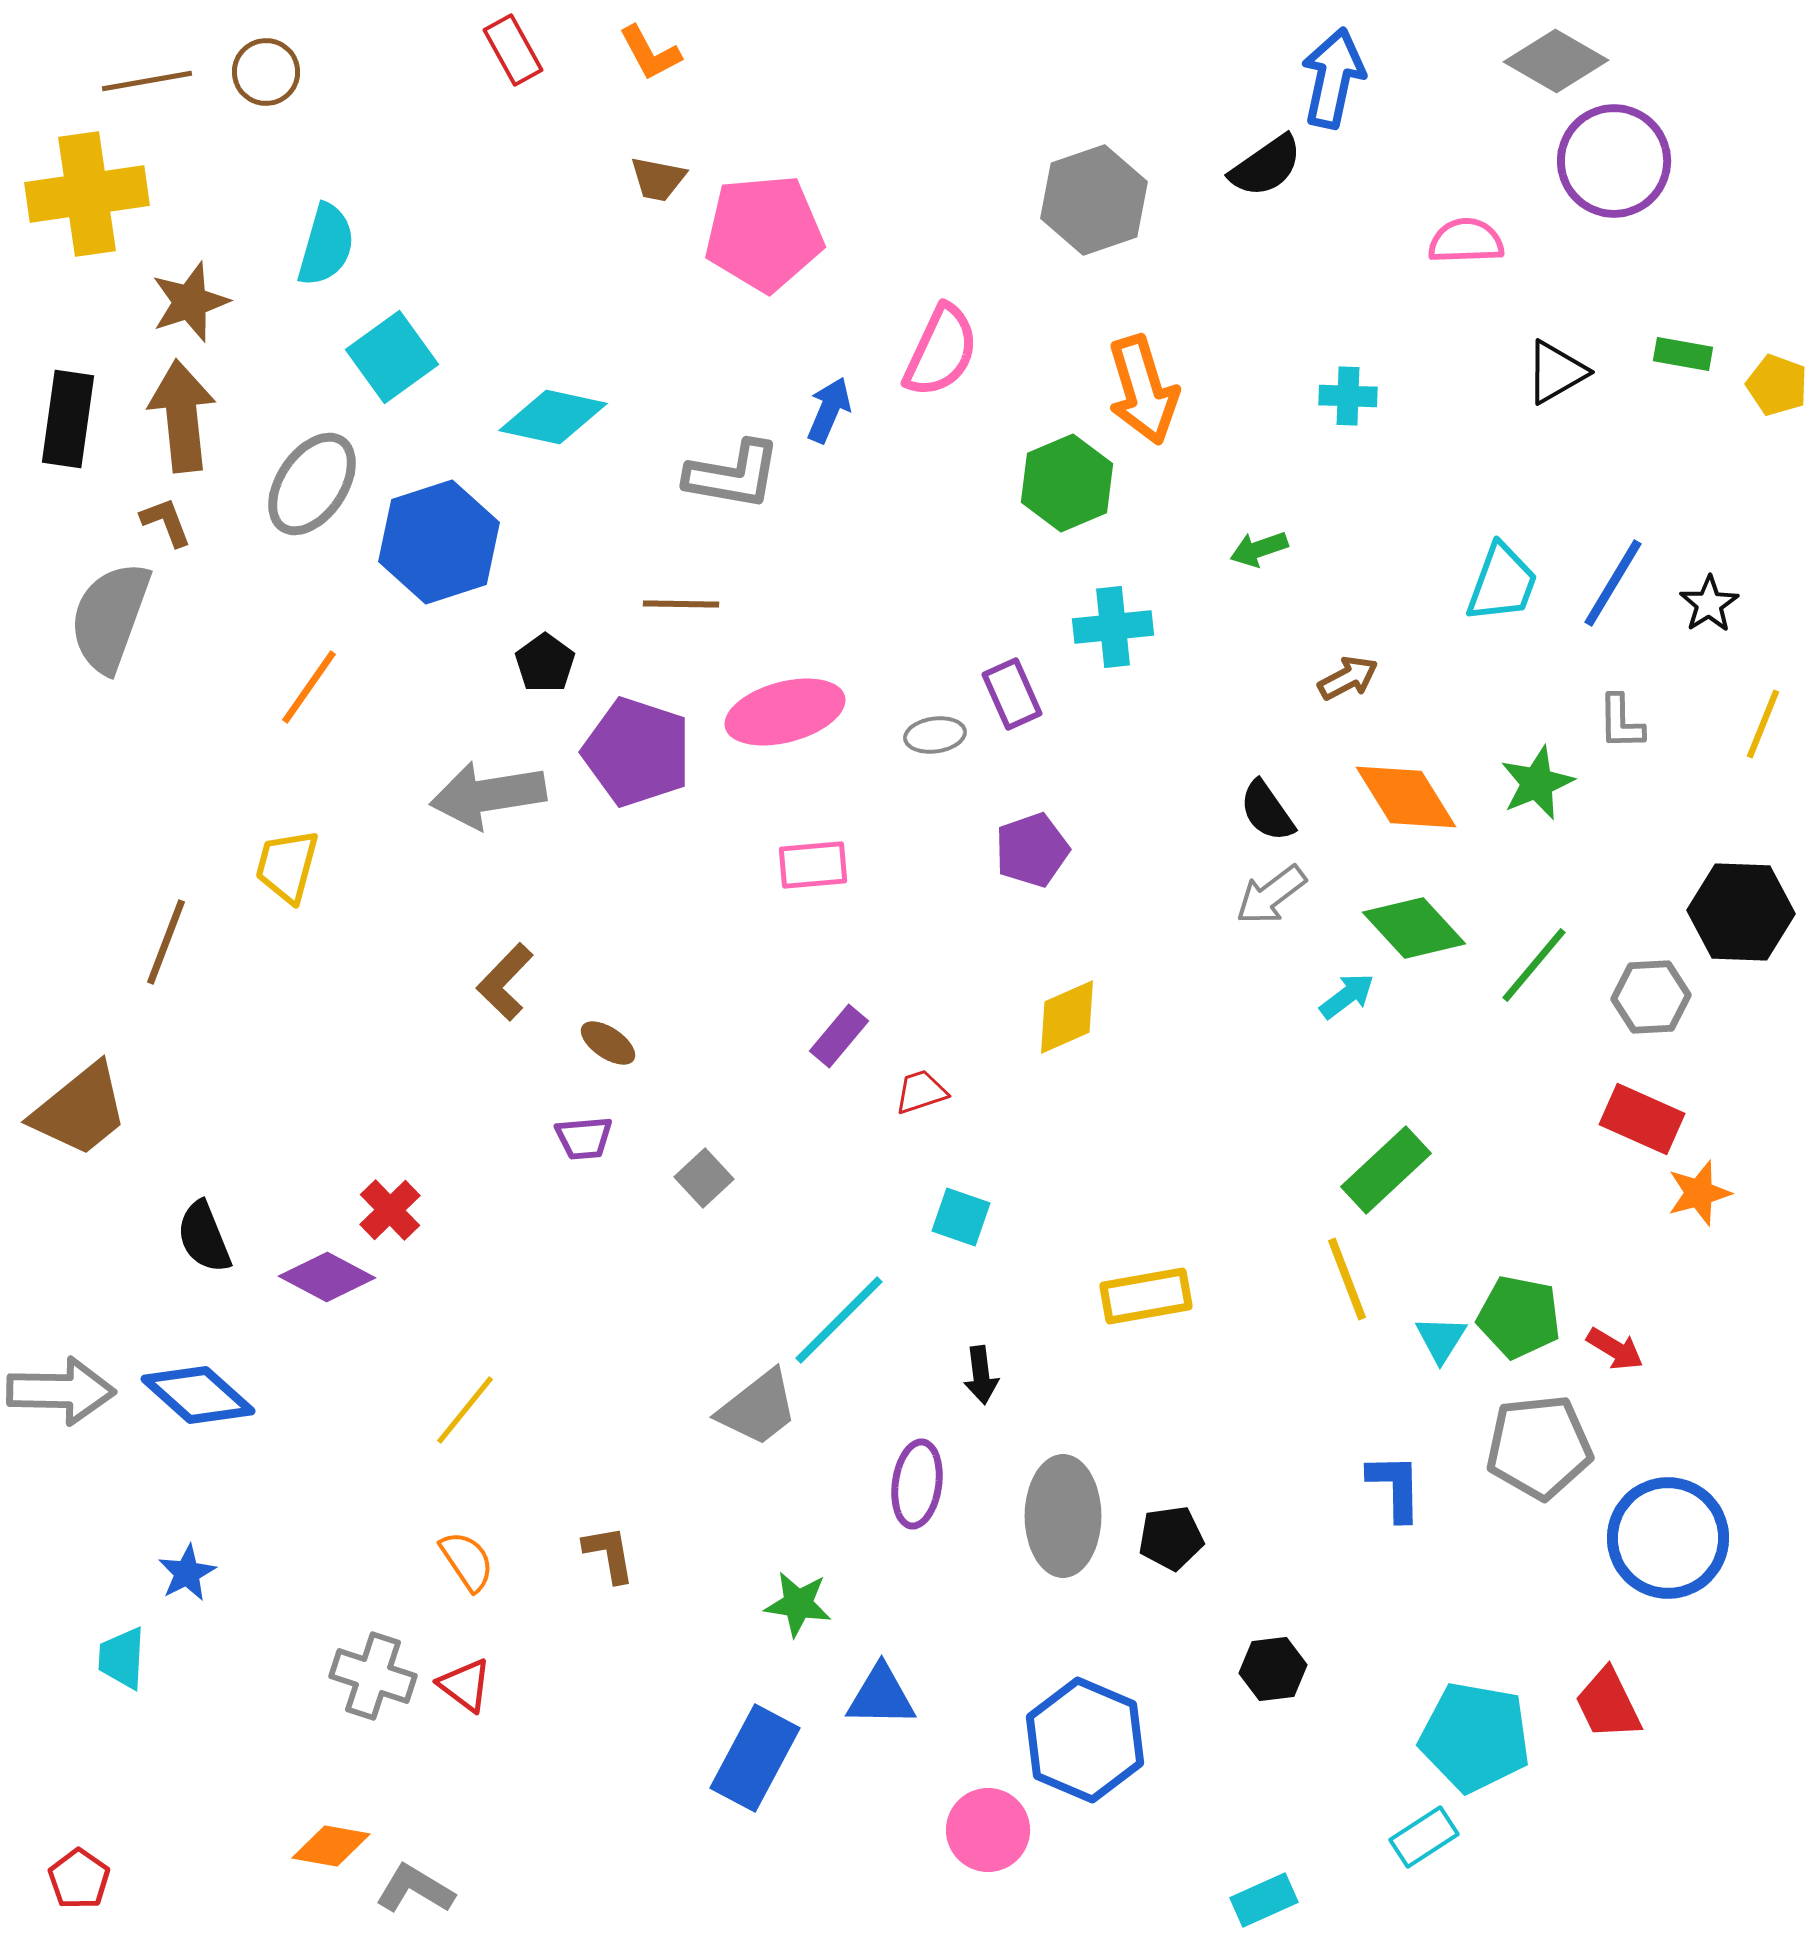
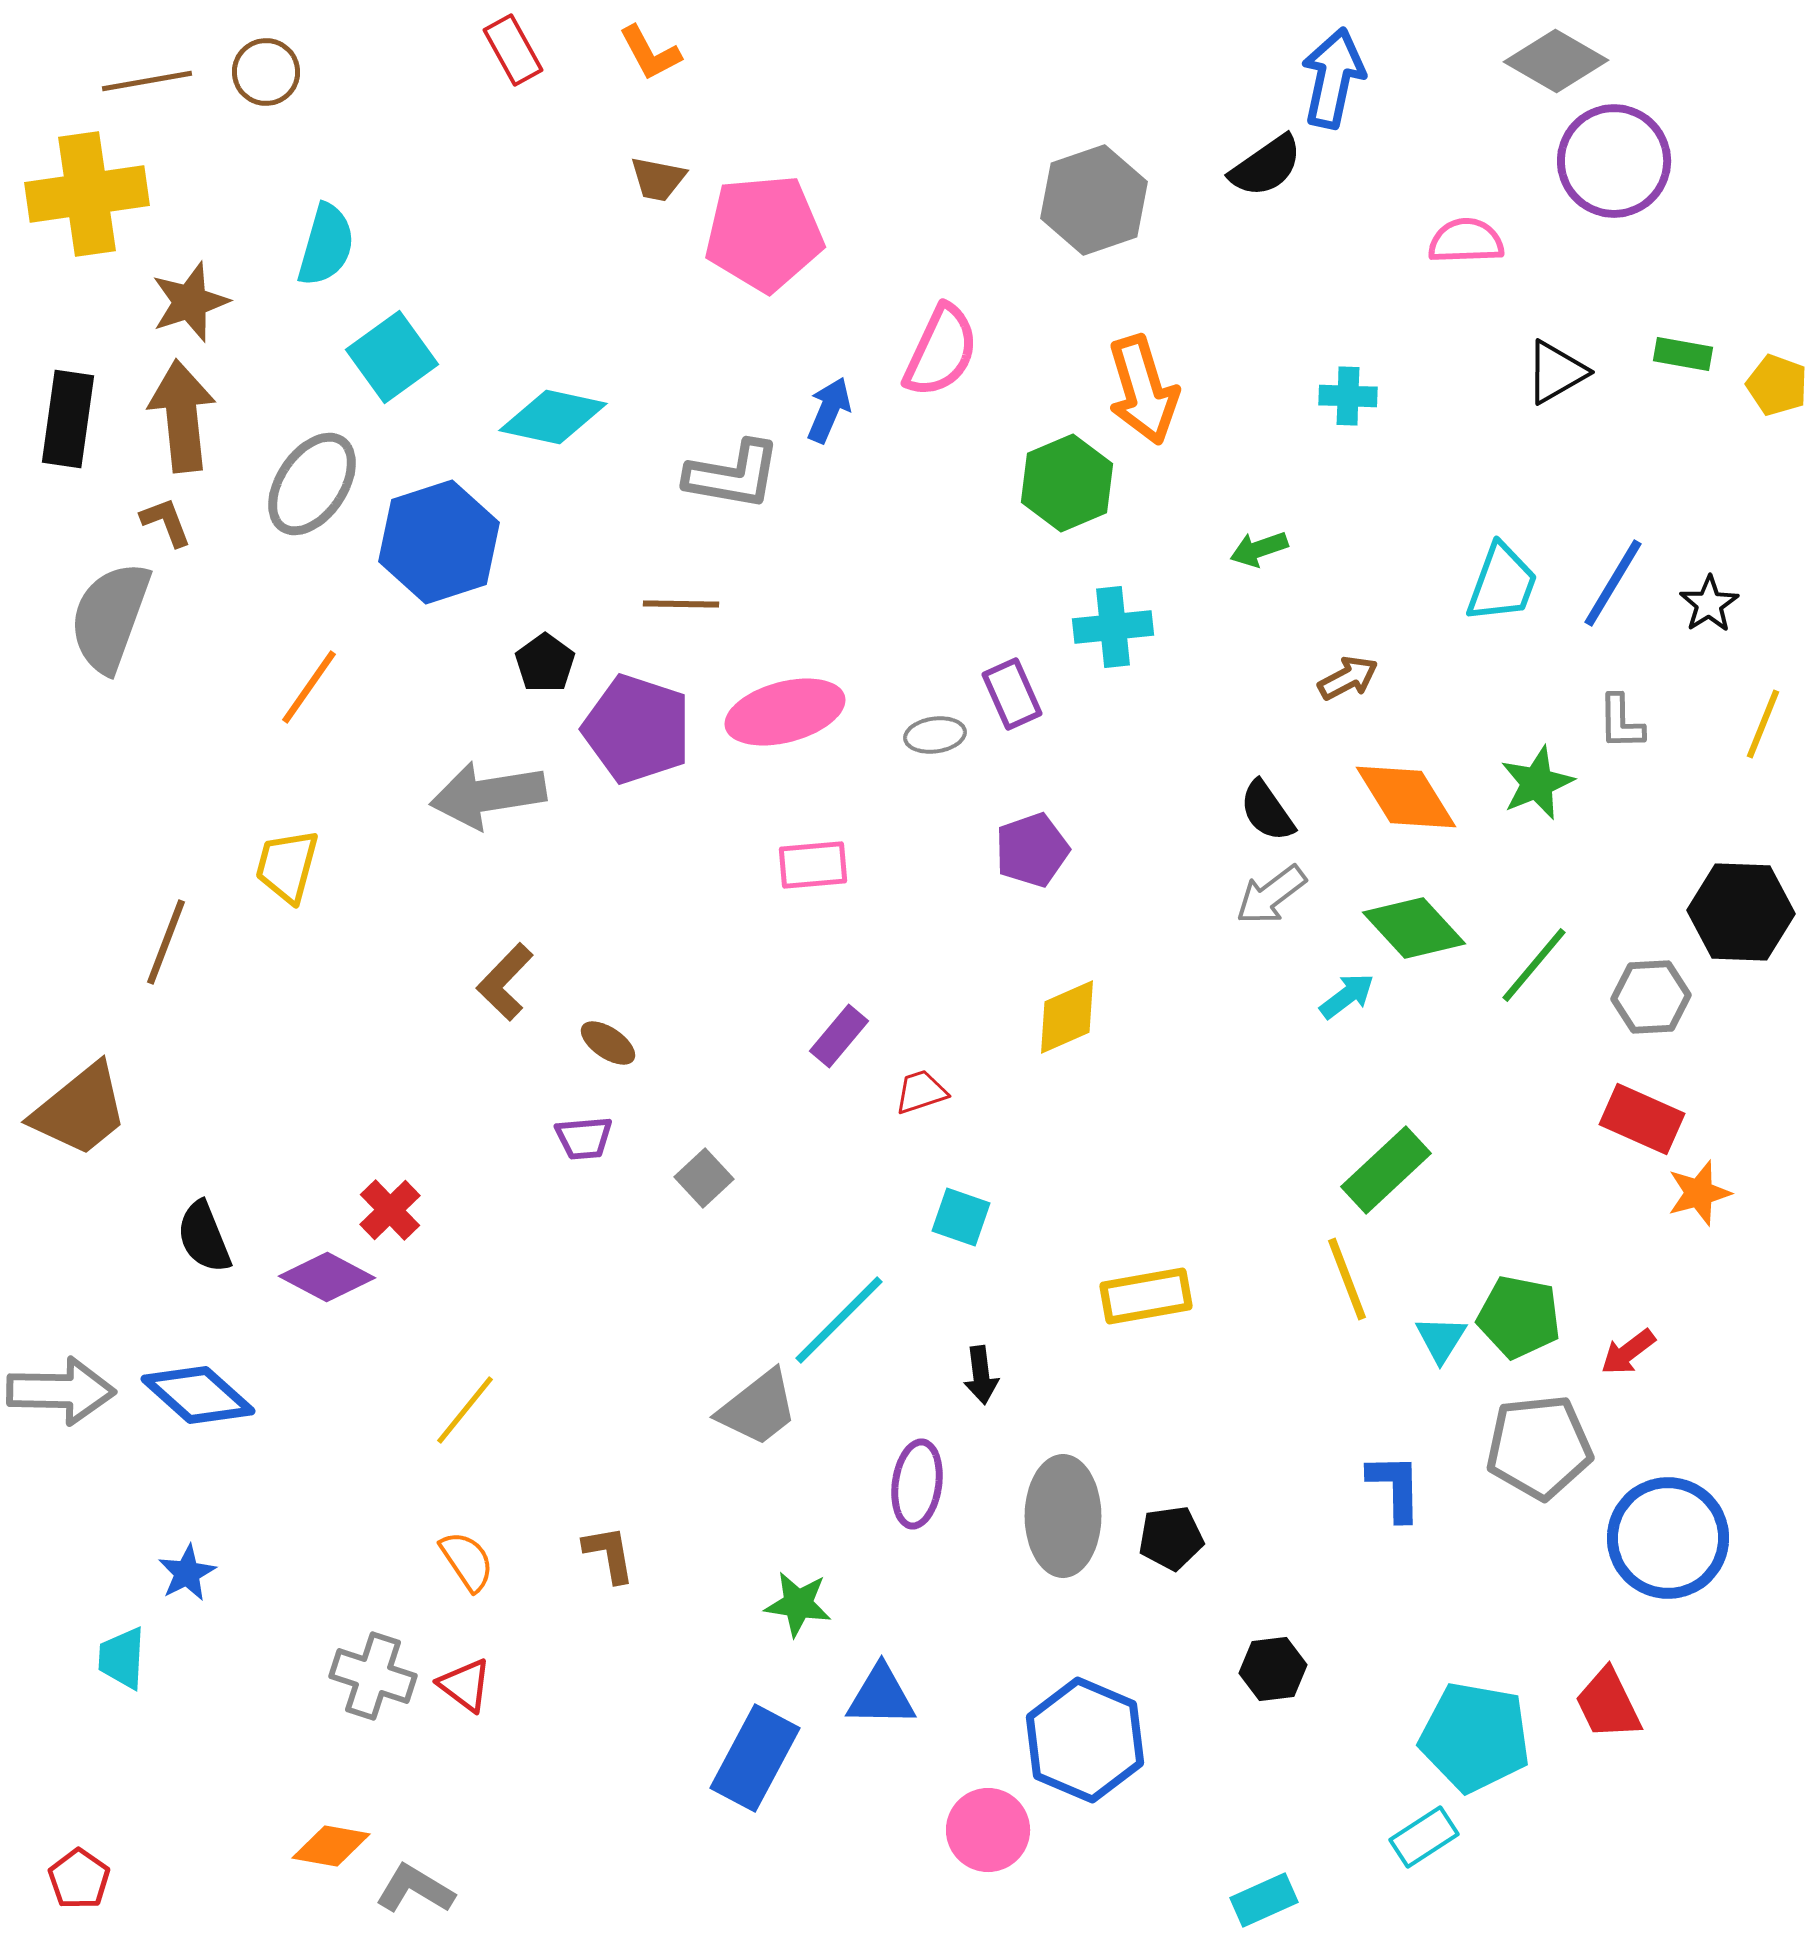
purple pentagon at (637, 752): moved 23 px up
red arrow at (1615, 1349): moved 13 px right, 3 px down; rotated 112 degrees clockwise
